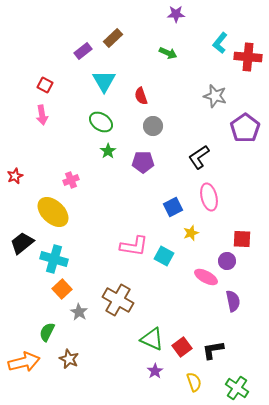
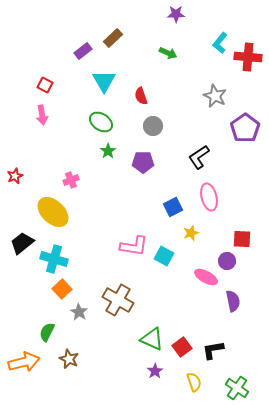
gray star at (215, 96): rotated 10 degrees clockwise
